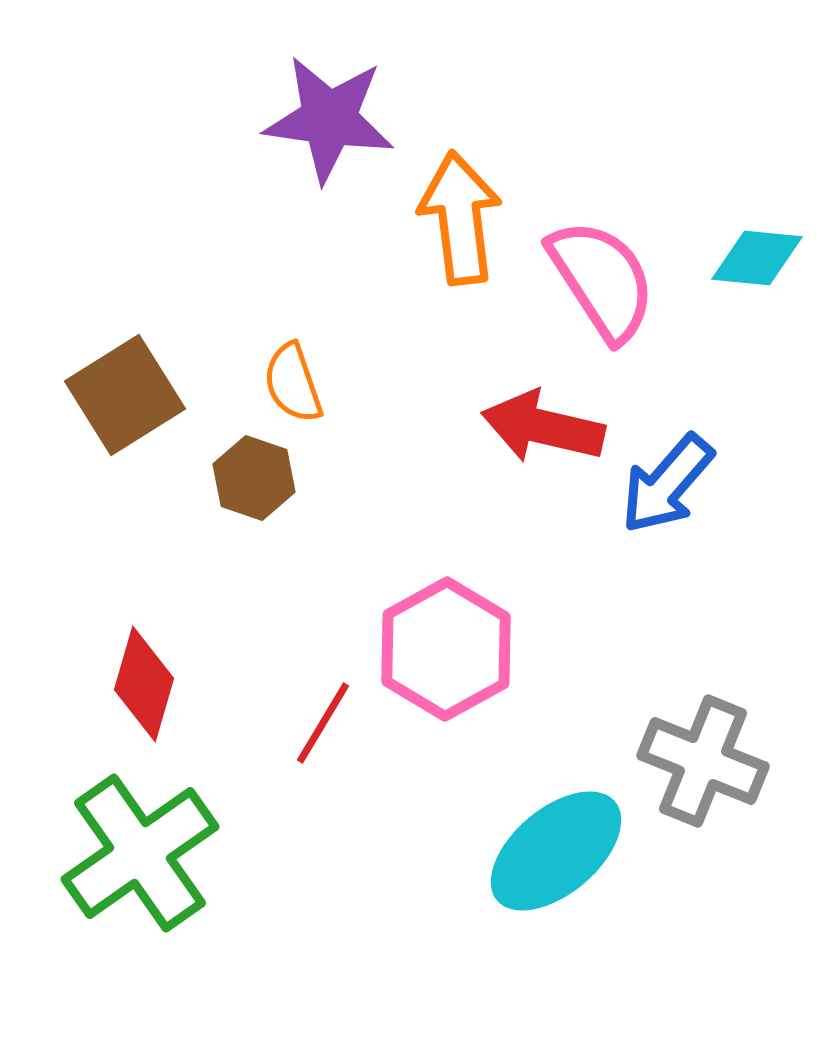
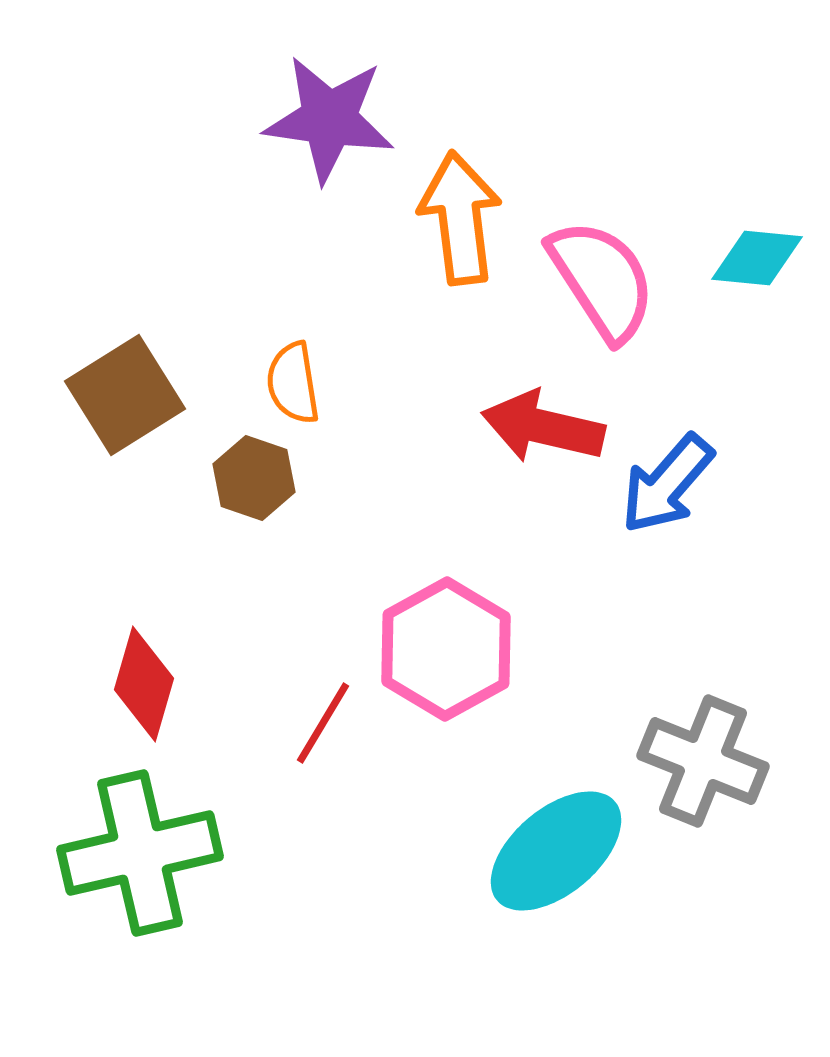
orange semicircle: rotated 10 degrees clockwise
green cross: rotated 22 degrees clockwise
